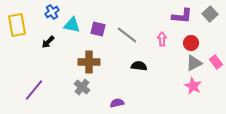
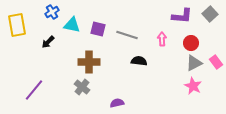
gray line: rotated 20 degrees counterclockwise
black semicircle: moved 5 px up
